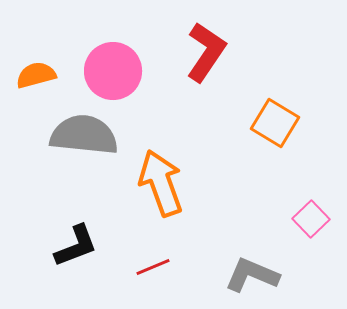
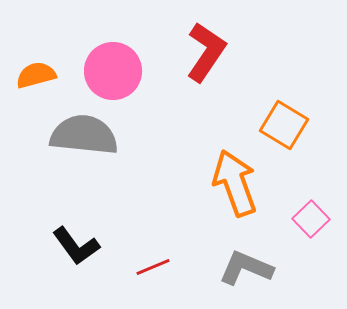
orange square: moved 9 px right, 2 px down
orange arrow: moved 74 px right
black L-shape: rotated 75 degrees clockwise
gray L-shape: moved 6 px left, 7 px up
